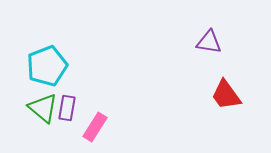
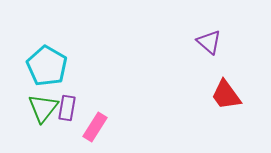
purple triangle: rotated 32 degrees clockwise
cyan pentagon: rotated 21 degrees counterclockwise
green triangle: rotated 28 degrees clockwise
